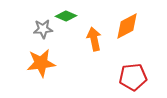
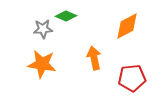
orange arrow: moved 19 px down
orange star: moved 1 px right, 1 px down; rotated 16 degrees clockwise
red pentagon: moved 1 px left, 1 px down
